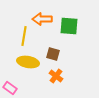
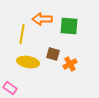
yellow line: moved 2 px left, 2 px up
orange cross: moved 14 px right, 12 px up; rotated 24 degrees clockwise
